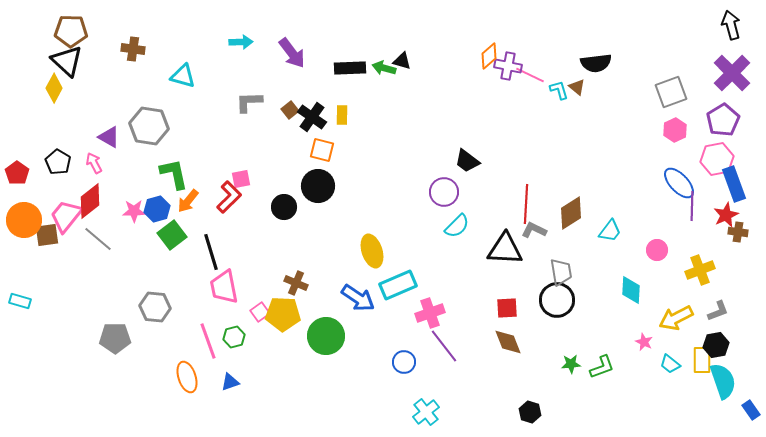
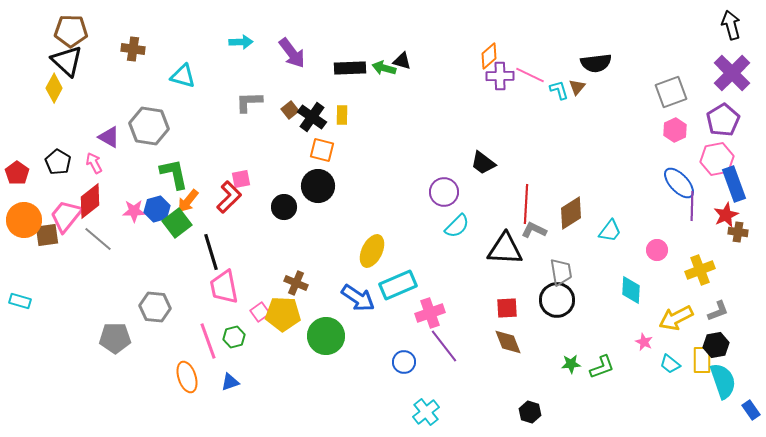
purple cross at (508, 66): moved 8 px left, 10 px down; rotated 12 degrees counterclockwise
brown triangle at (577, 87): rotated 30 degrees clockwise
black trapezoid at (467, 161): moved 16 px right, 2 px down
green square at (172, 235): moved 5 px right, 12 px up
yellow ellipse at (372, 251): rotated 44 degrees clockwise
